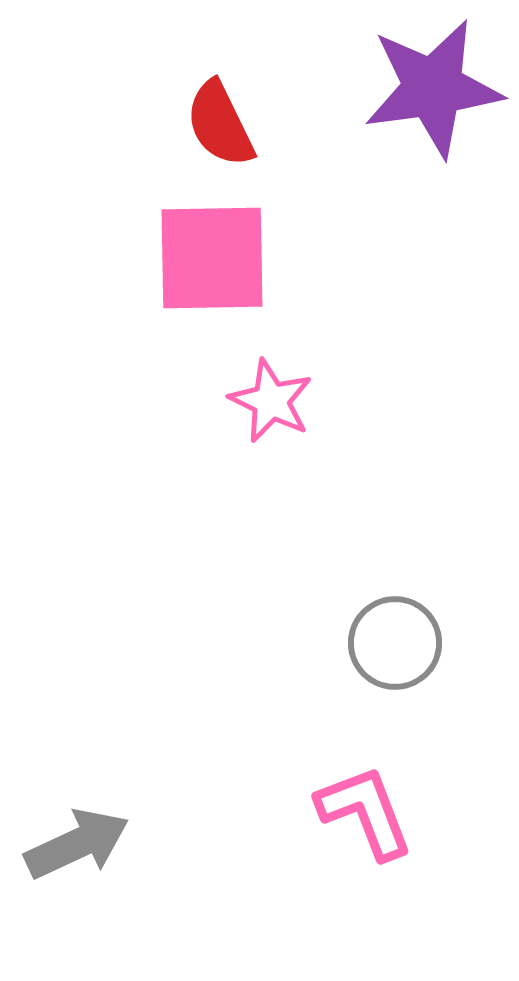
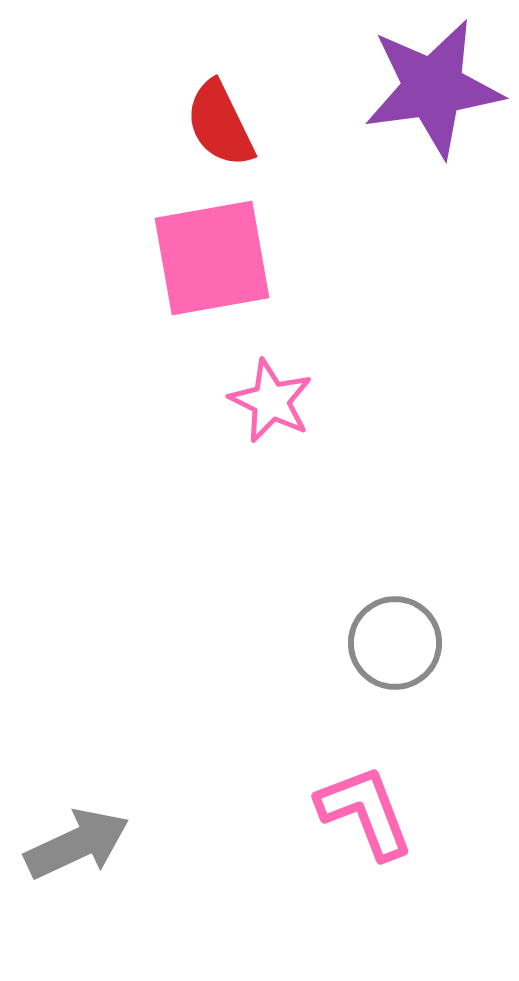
pink square: rotated 9 degrees counterclockwise
